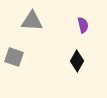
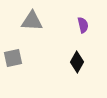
gray square: moved 1 px left, 1 px down; rotated 30 degrees counterclockwise
black diamond: moved 1 px down
